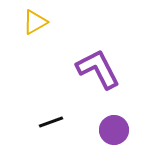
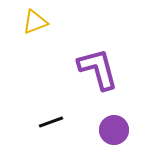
yellow triangle: rotated 8 degrees clockwise
purple L-shape: rotated 12 degrees clockwise
